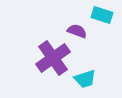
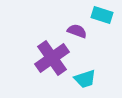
purple cross: moved 1 px left
